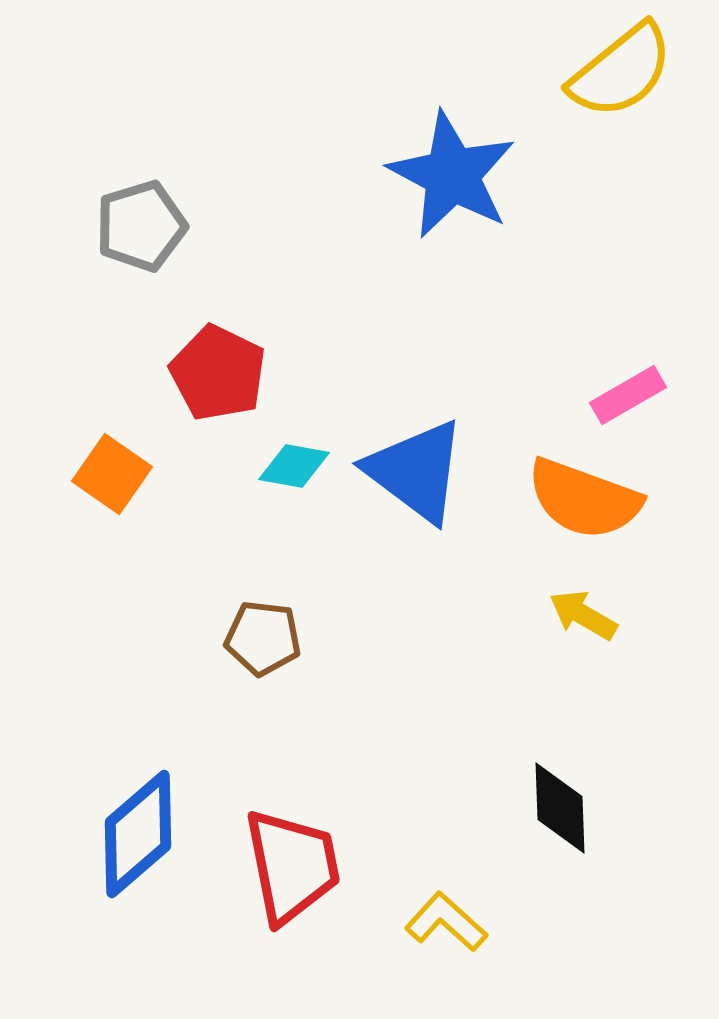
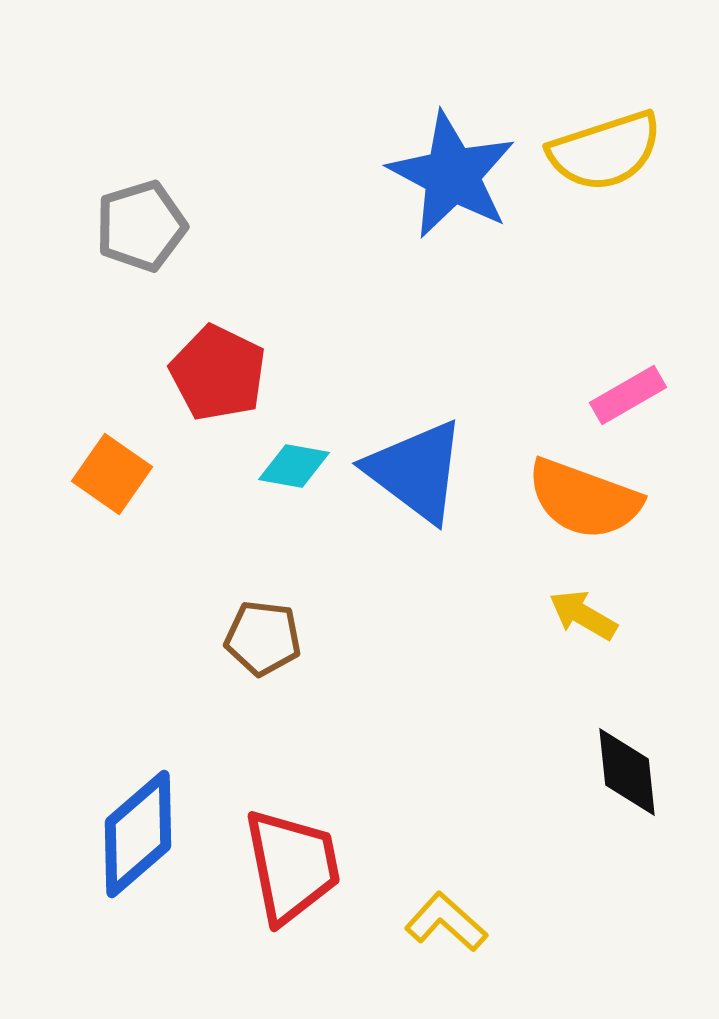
yellow semicircle: moved 16 px left, 80 px down; rotated 21 degrees clockwise
black diamond: moved 67 px right, 36 px up; rotated 4 degrees counterclockwise
